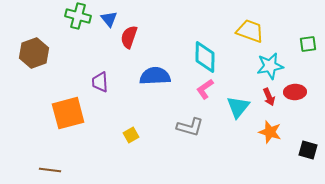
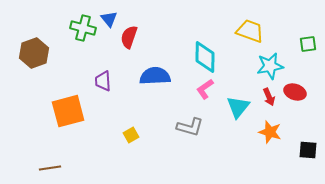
green cross: moved 5 px right, 12 px down
purple trapezoid: moved 3 px right, 1 px up
red ellipse: rotated 20 degrees clockwise
orange square: moved 2 px up
black square: rotated 12 degrees counterclockwise
brown line: moved 2 px up; rotated 15 degrees counterclockwise
